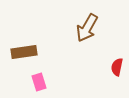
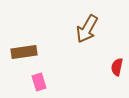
brown arrow: moved 1 px down
